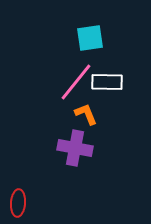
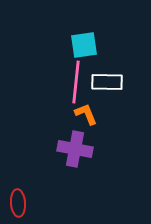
cyan square: moved 6 px left, 7 px down
pink line: rotated 33 degrees counterclockwise
purple cross: moved 1 px down
red ellipse: rotated 8 degrees counterclockwise
